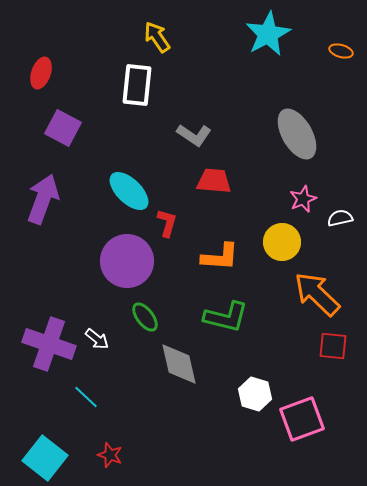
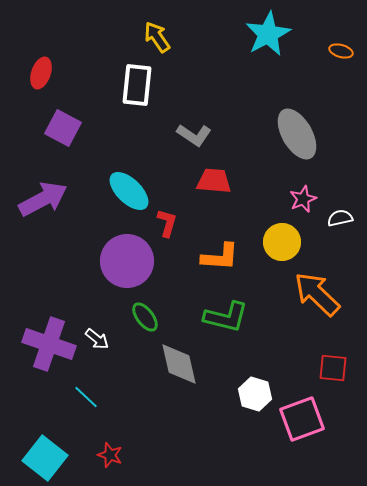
purple arrow: rotated 42 degrees clockwise
red square: moved 22 px down
